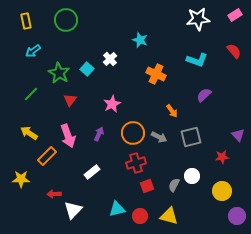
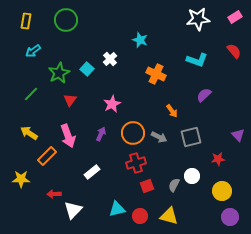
pink rectangle: moved 2 px down
yellow rectangle: rotated 21 degrees clockwise
green star: rotated 15 degrees clockwise
purple arrow: moved 2 px right
red star: moved 4 px left, 2 px down
purple circle: moved 7 px left, 1 px down
